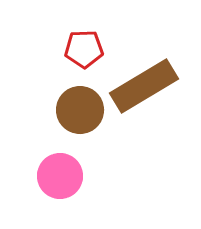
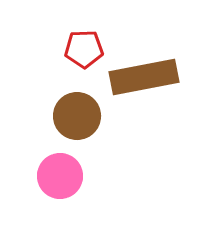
brown rectangle: moved 9 px up; rotated 20 degrees clockwise
brown circle: moved 3 px left, 6 px down
